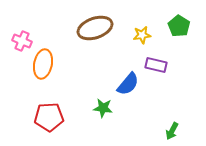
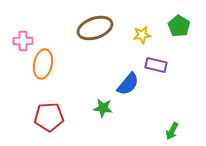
pink cross: moved 1 px right; rotated 24 degrees counterclockwise
